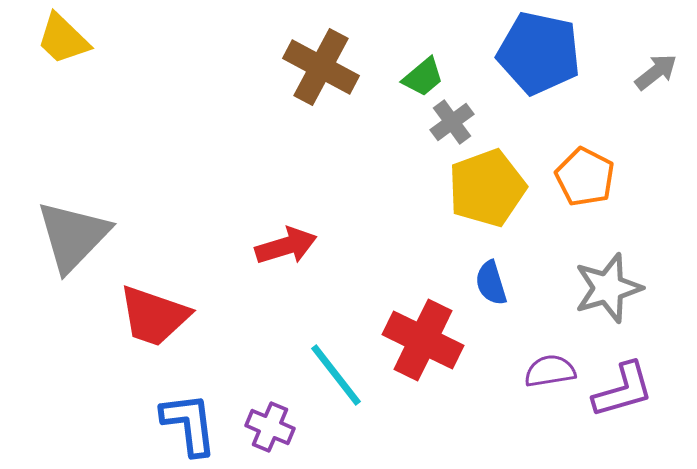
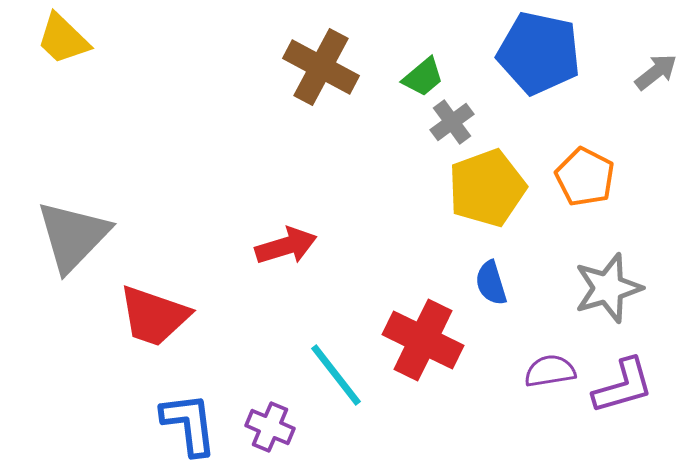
purple L-shape: moved 4 px up
